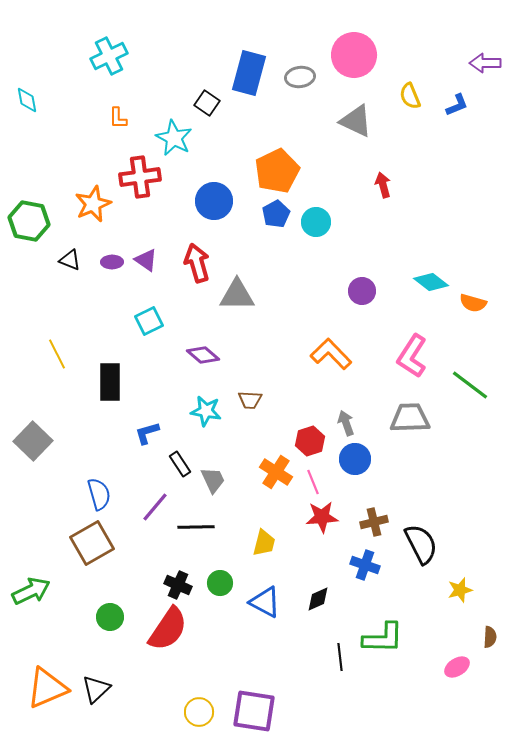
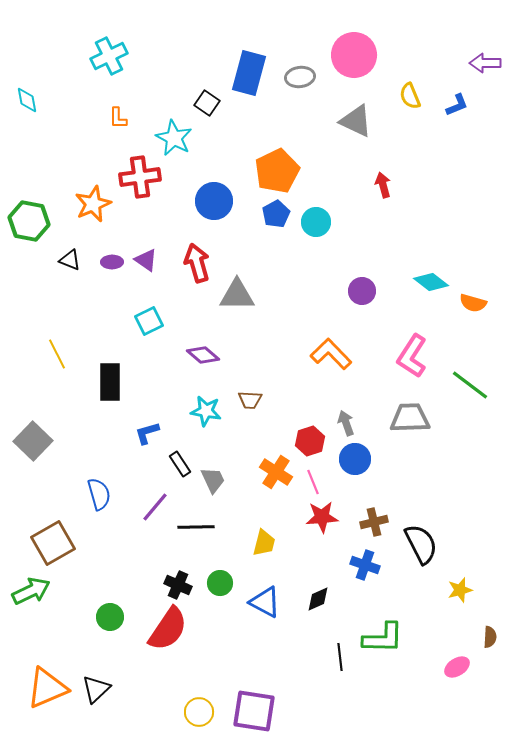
brown square at (92, 543): moved 39 px left
